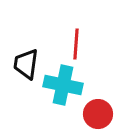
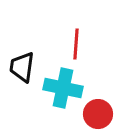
black trapezoid: moved 4 px left, 3 px down
cyan cross: moved 3 px down
